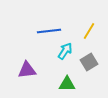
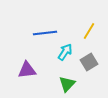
blue line: moved 4 px left, 2 px down
cyan arrow: moved 1 px down
green triangle: rotated 48 degrees counterclockwise
